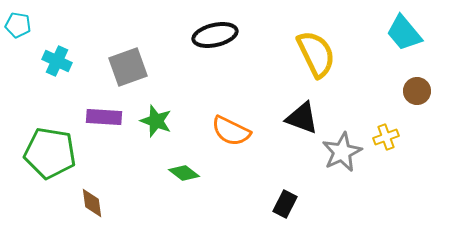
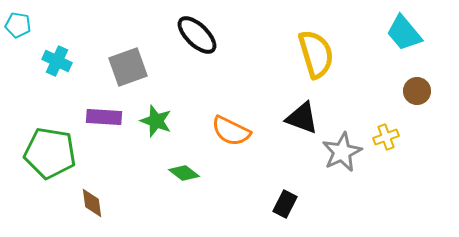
black ellipse: moved 18 px left; rotated 57 degrees clockwise
yellow semicircle: rotated 9 degrees clockwise
